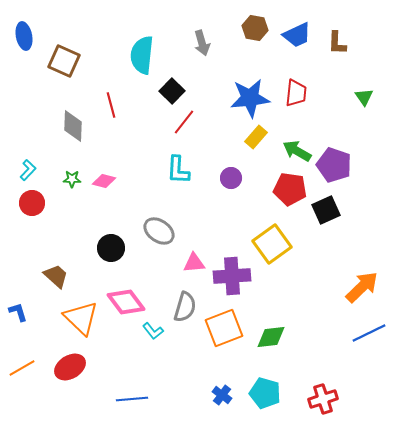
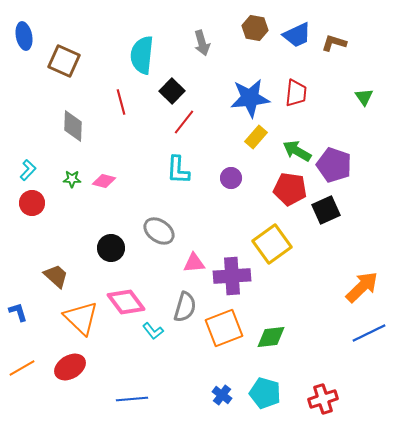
brown L-shape at (337, 43): moved 3 px left; rotated 105 degrees clockwise
red line at (111, 105): moved 10 px right, 3 px up
